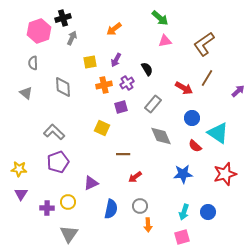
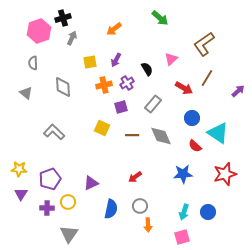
pink triangle at (165, 41): moved 6 px right, 18 px down; rotated 32 degrees counterclockwise
brown line at (123, 154): moved 9 px right, 19 px up
purple pentagon at (58, 162): moved 8 px left, 17 px down
